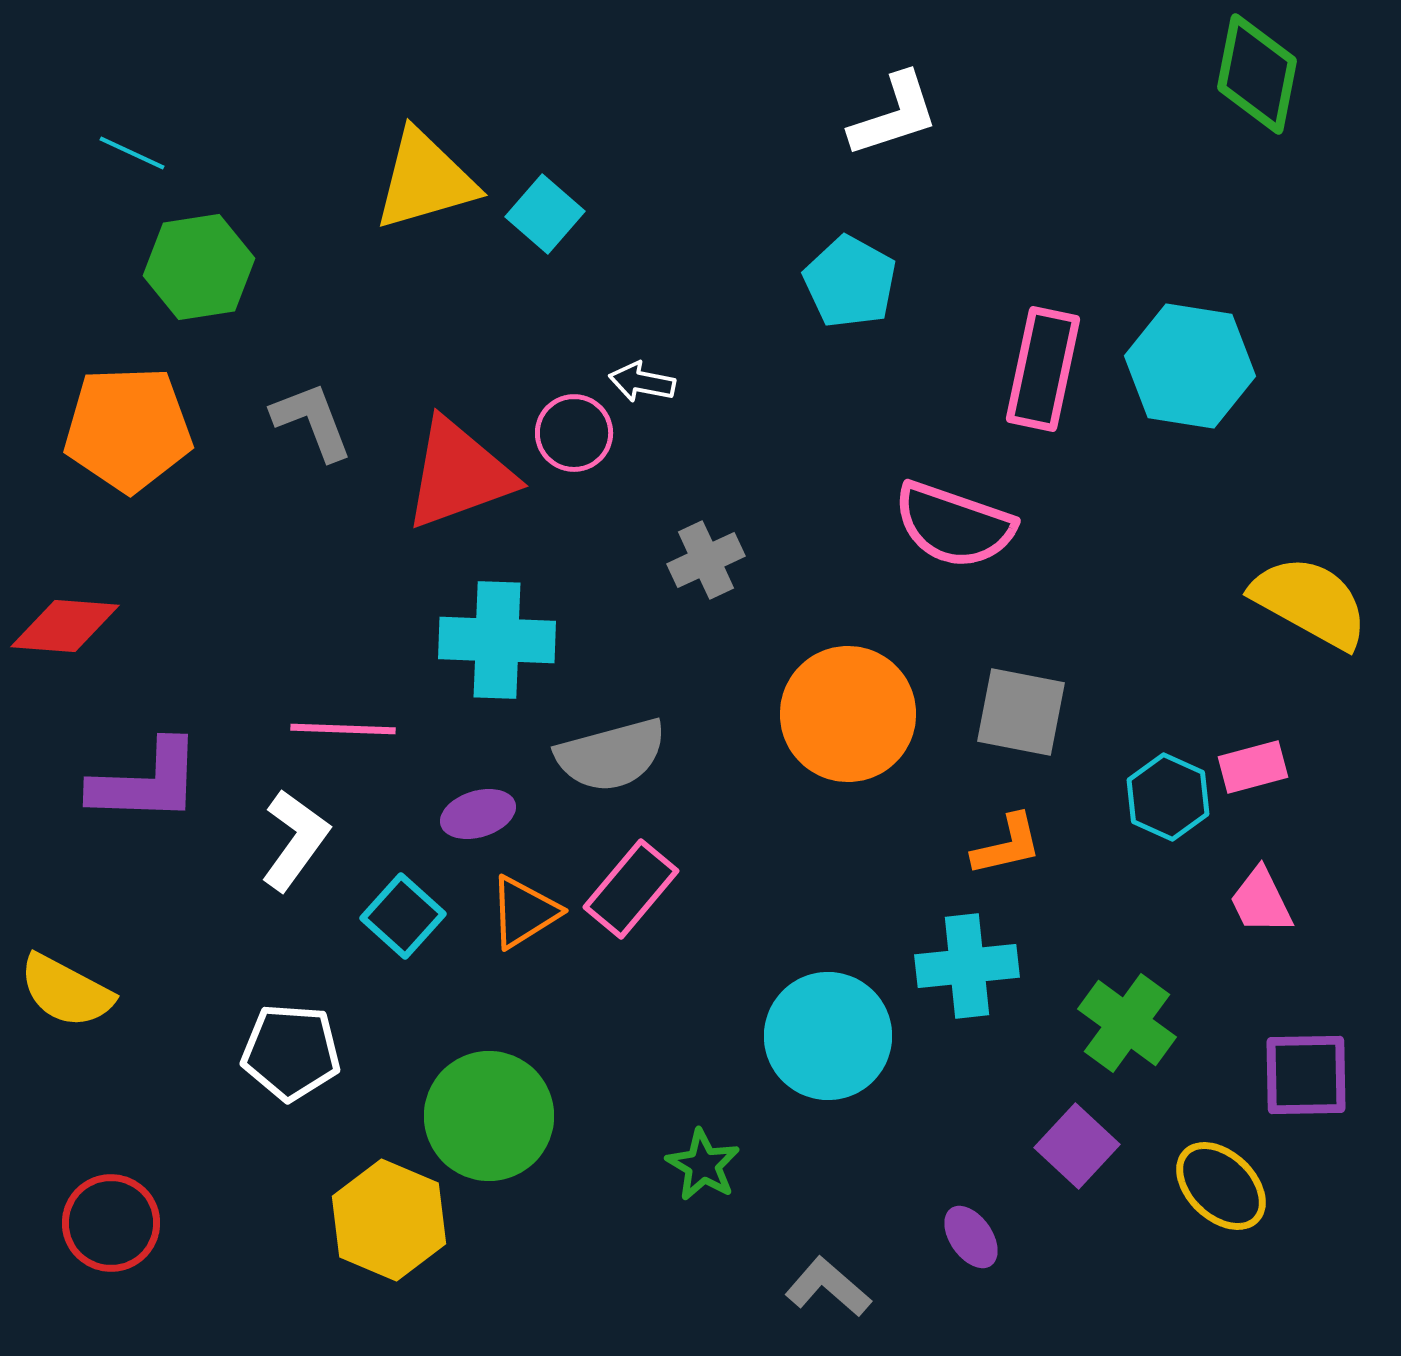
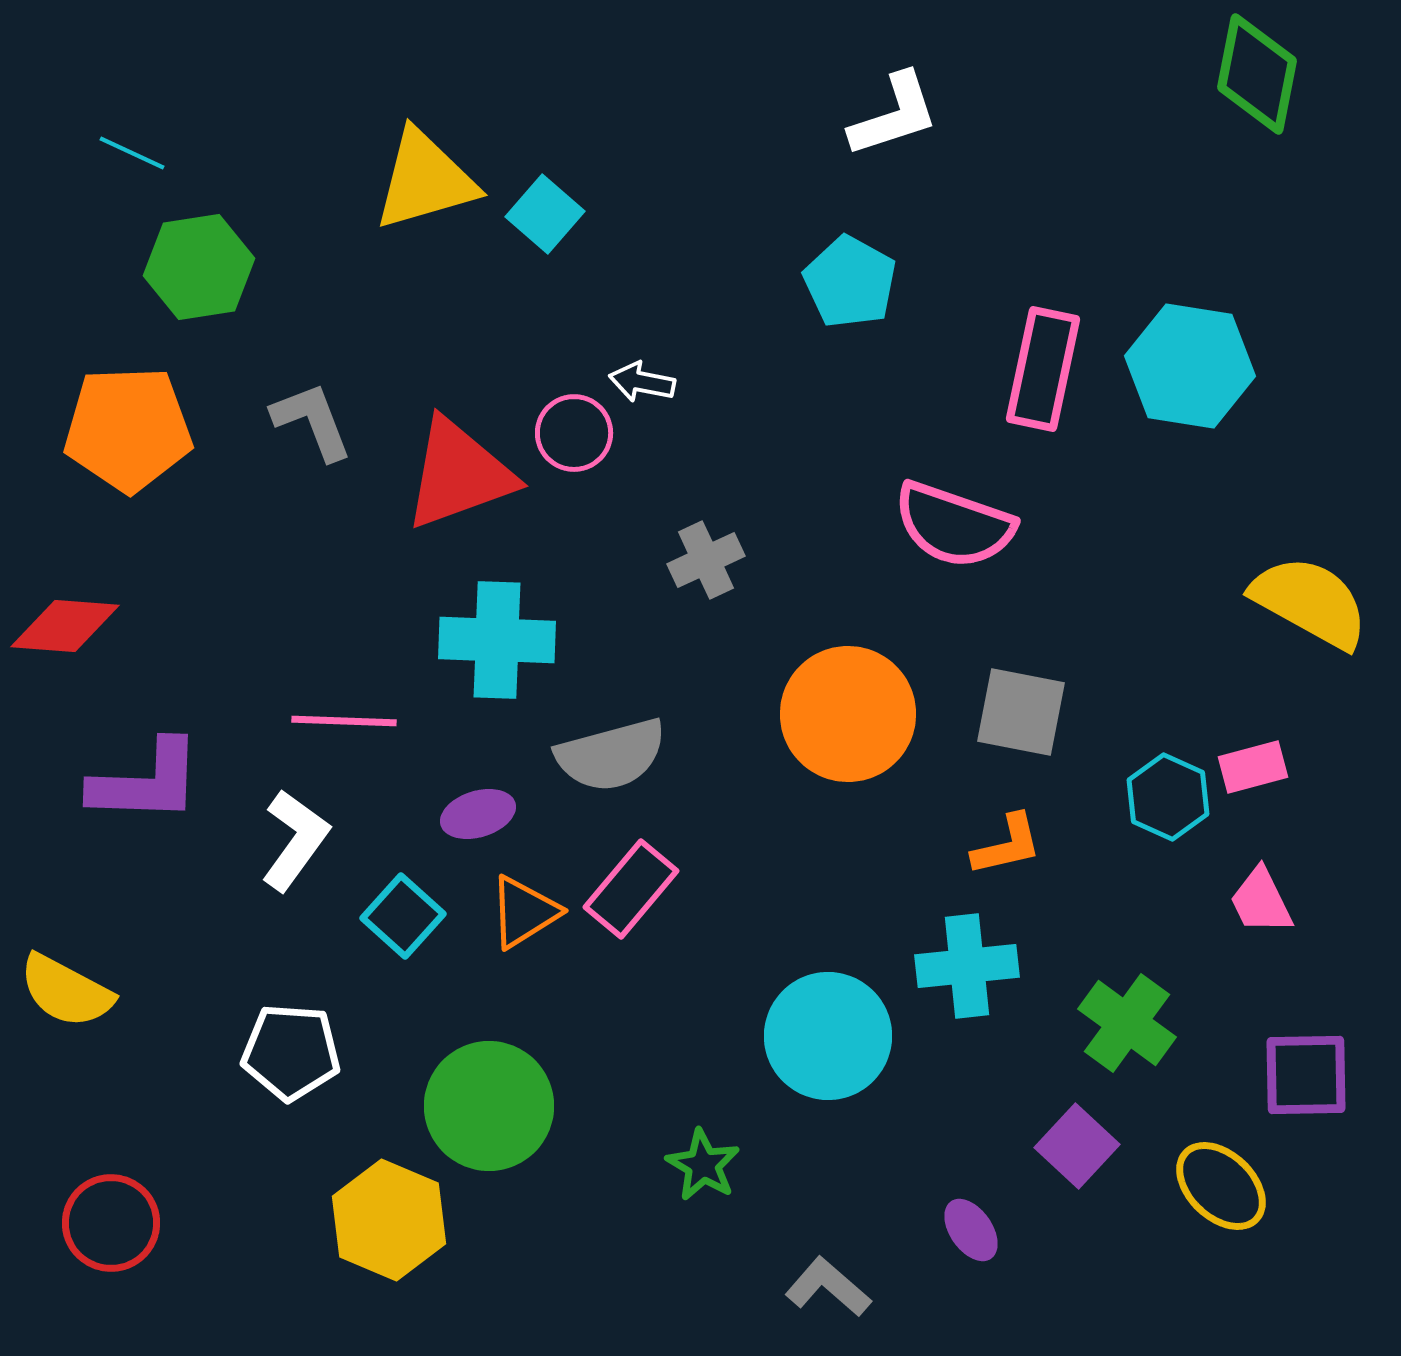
pink line at (343, 729): moved 1 px right, 8 px up
green circle at (489, 1116): moved 10 px up
purple ellipse at (971, 1237): moved 7 px up
